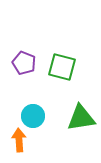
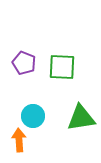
green square: rotated 12 degrees counterclockwise
